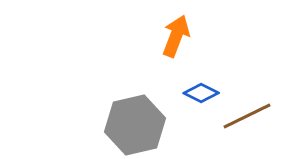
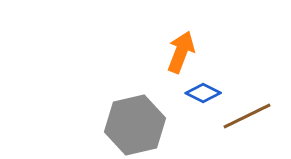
orange arrow: moved 5 px right, 16 px down
blue diamond: moved 2 px right
